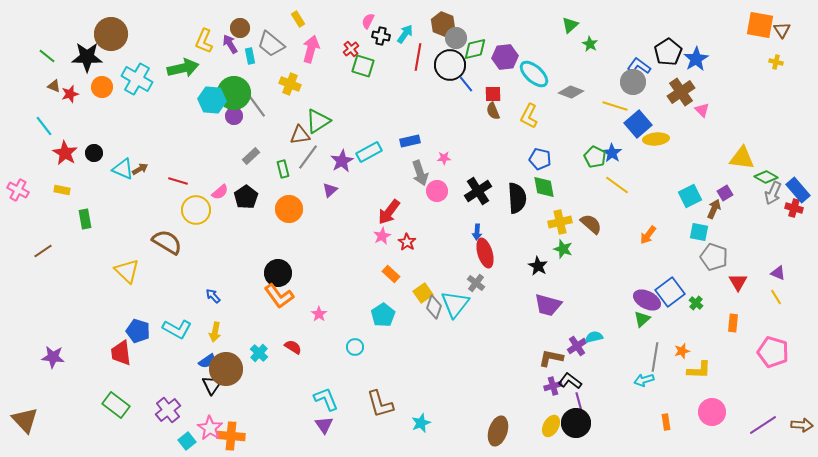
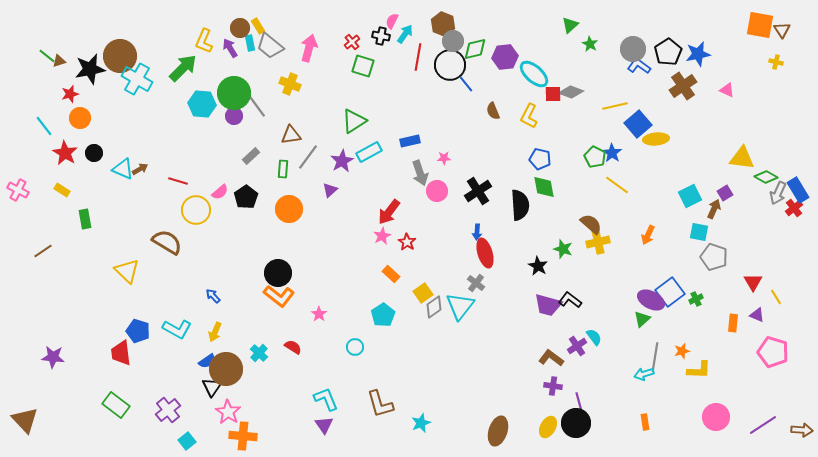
yellow rectangle at (298, 19): moved 40 px left, 7 px down
pink semicircle at (368, 21): moved 24 px right
brown circle at (111, 34): moved 9 px right, 22 px down
gray circle at (456, 38): moved 3 px left, 3 px down
purple arrow at (230, 44): moved 4 px down
gray trapezoid at (271, 44): moved 1 px left, 2 px down
pink arrow at (311, 49): moved 2 px left, 1 px up
red cross at (351, 49): moved 1 px right, 7 px up
cyan rectangle at (250, 56): moved 13 px up
black star at (87, 57): moved 3 px right, 12 px down; rotated 12 degrees counterclockwise
blue star at (696, 59): moved 2 px right, 5 px up; rotated 20 degrees clockwise
green arrow at (183, 68): rotated 32 degrees counterclockwise
gray circle at (633, 82): moved 33 px up
brown triangle at (54, 86): moved 5 px right, 25 px up; rotated 40 degrees counterclockwise
orange circle at (102, 87): moved 22 px left, 31 px down
brown cross at (681, 92): moved 2 px right, 6 px up
red square at (493, 94): moved 60 px right
cyan hexagon at (212, 100): moved 10 px left, 4 px down
yellow line at (615, 106): rotated 30 degrees counterclockwise
pink triangle at (702, 110): moved 25 px right, 20 px up; rotated 21 degrees counterclockwise
green triangle at (318, 121): moved 36 px right
brown triangle at (300, 135): moved 9 px left
green rectangle at (283, 169): rotated 18 degrees clockwise
yellow rectangle at (62, 190): rotated 21 degrees clockwise
blue rectangle at (798, 190): rotated 10 degrees clockwise
gray arrow at (773, 193): moved 5 px right
black semicircle at (517, 198): moved 3 px right, 7 px down
red cross at (794, 208): rotated 36 degrees clockwise
yellow cross at (560, 222): moved 38 px right, 20 px down
orange arrow at (648, 235): rotated 12 degrees counterclockwise
purple triangle at (778, 273): moved 21 px left, 42 px down
red triangle at (738, 282): moved 15 px right
orange L-shape at (279, 296): rotated 16 degrees counterclockwise
purple ellipse at (647, 300): moved 4 px right
green cross at (696, 303): moved 4 px up; rotated 24 degrees clockwise
cyan triangle at (455, 304): moved 5 px right, 2 px down
gray diamond at (434, 307): rotated 35 degrees clockwise
yellow arrow at (215, 332): rotated 12 degrees clockwise
cyan semicircle at (594, 337): rotated 66 degrees clockwise
brown L-shape at (551, 358): rotated 25 degrees clockwise
cyan arrow at (644, 380): moved 6 px up
black L-shape at (570, 381): moved 81 px up
black triangle at (212, 385): moved 2 px down
purple cross at (553, 386): rotated 24 degrees clockwise
pink circle at (712, 412): moved 4 px right, 5 px down
orange rectangle at (666, 422): moved 21 px left
brown arrow at (802, 425): moved 5 px down
yellow ellipse at (551, 426): moved 3 px left, 1 px down
pink star at (210, 428): moved 18 px right, 16 px up
orange cross at (231, 436): moved 12 px right
